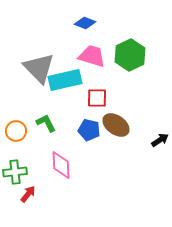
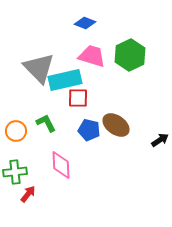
red square: moved 19 px left
